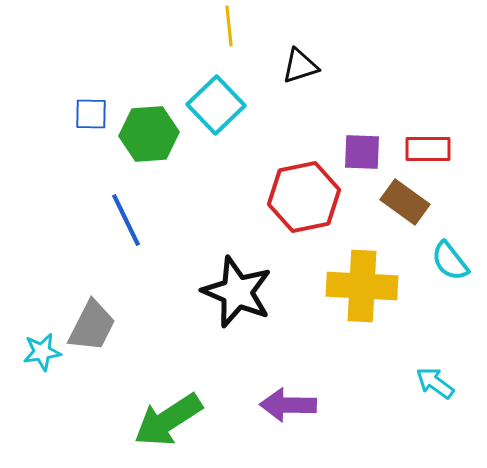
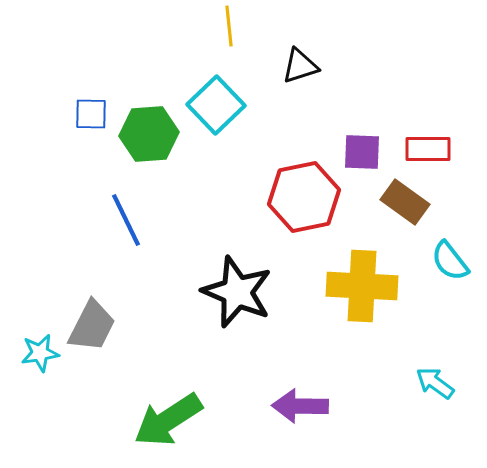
cyan star: moved 2 px left, 1 px down
purple arrow: moved 12 px right, 1 px down
